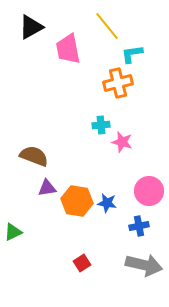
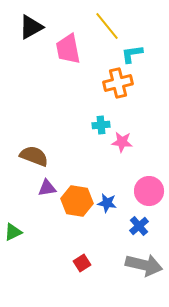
pink star: rotated 10 degrees counterclockwise
blue cross: rotated 30 degrees counterclockwise
